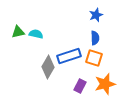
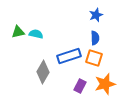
gray diamond: moved 5 px left, 5 px down
